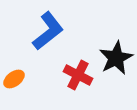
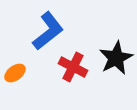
red cross: moved 5 px left, 8 px up
orange ellipse: moved 1 px right, 6 px up
